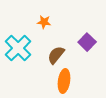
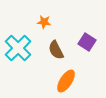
purple square: rotated 12 degrees counterclockwise
brown semicircle: moved 5 px up; rotated 66 degrees counterclockwise
orange ellipse: moved 2 px right; rotated 25 degrees clockwise
